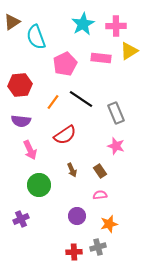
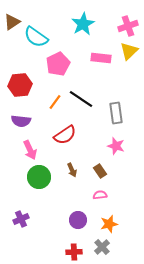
pink cross: moved 12 px right; rotated 18 degrees counterclockwise
cyan semicircle: rotated 35 degrees counterclockwise
yellow triangle: rotated 12 degrees counterclockwise
pink pentagon: moved 7 px left
orange line: moved 2 px right
gray rectangle: rotated 15 degrees clockwise
green circle: moved 8 px up
purple circle: moved 1 px right, 4 px down
gray cross: moved 4 px right; rotated 28 degrees counterclockwise
